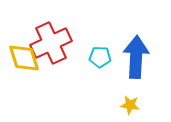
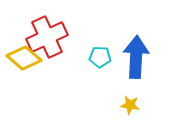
red cross: moved 4 px left, 6 px up
yellow diamond: rotated 32 degrees counterclockwise
